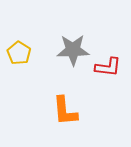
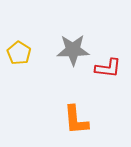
red L-shape: moved 1 px down
orange L-shape: moved 11 px right, 9 px down
